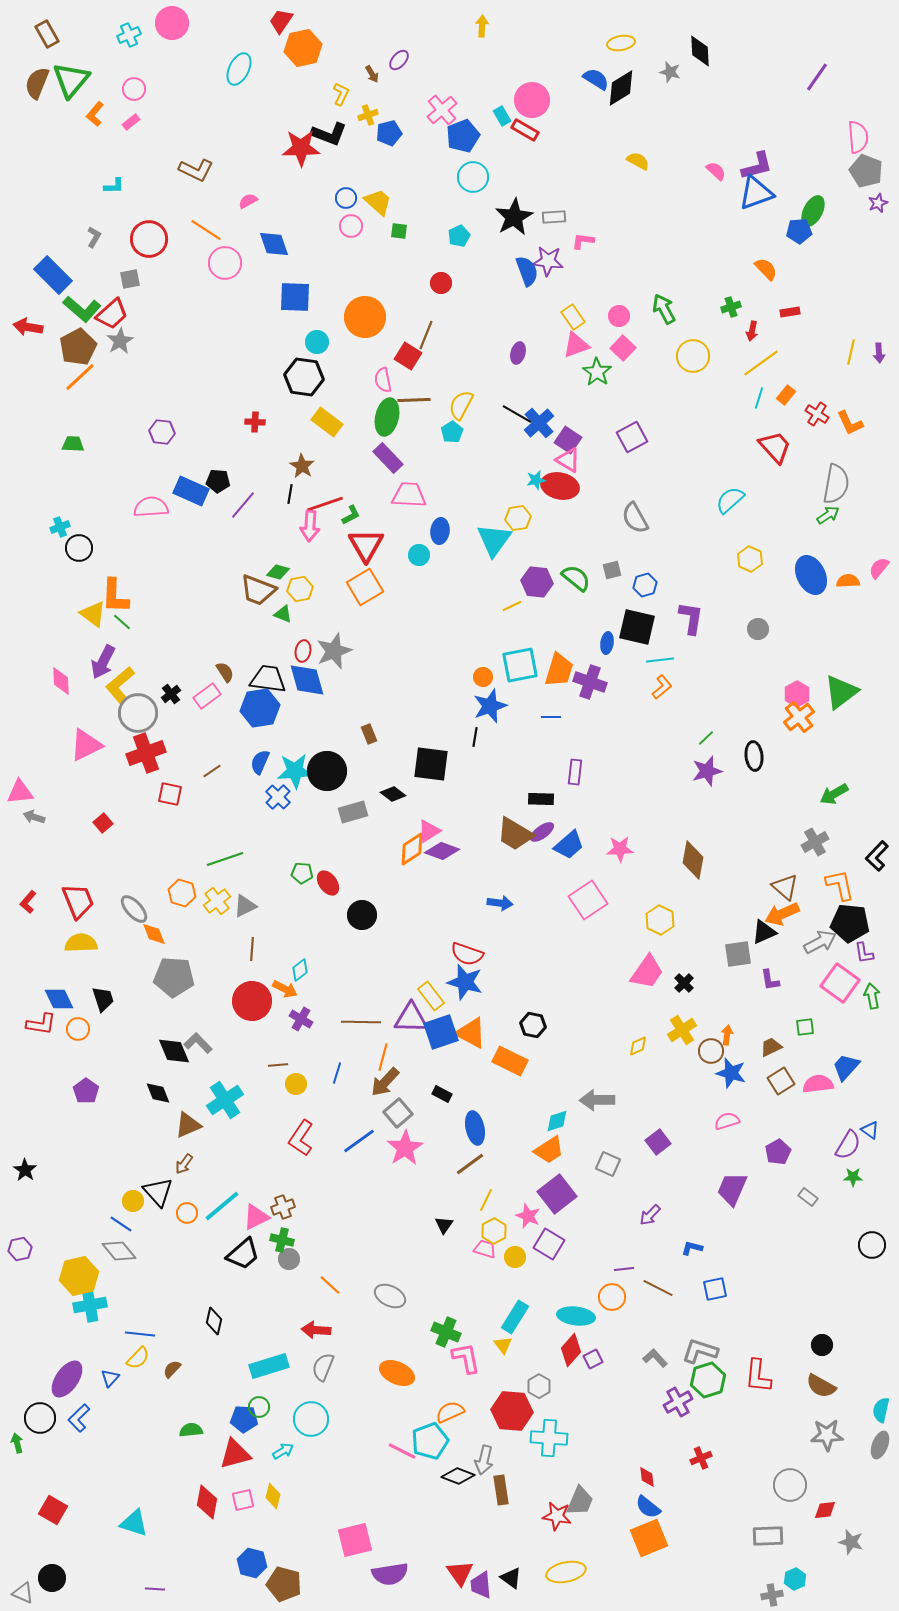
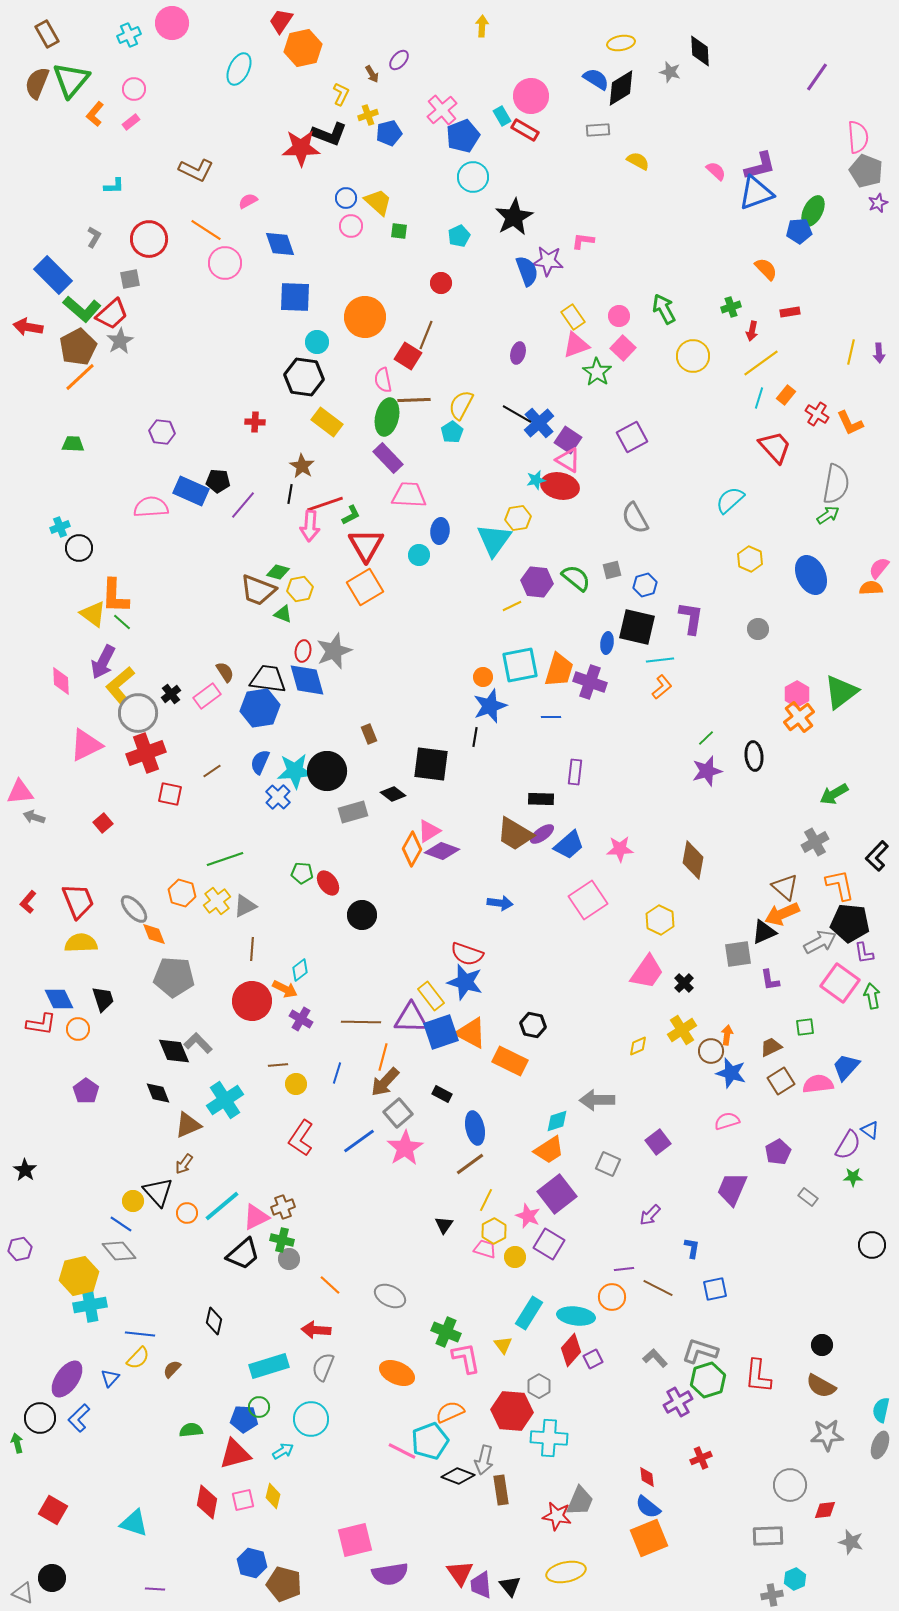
pink circle at (532, 100): moved 1 px left, 4 px up
purple L-shape at (757, 166): moved 3 px right
gray rectangle at (554, 217): moved 44 px right, 87 px up
blue diamond at (274, 244): moved 6 px right
orange semicircle at (848, 581): moved 23 px right, 7 px down
purple ellipse at (542, 832): moved 2 px down
orange diamond at (412, 849): rotated 28 degrees counterclockwise
blue L-shape at (692, 1248): rotated 85 degrees clockwise
cyan rectangle at (515, 1317): moved 14 px right, 4 px up
black triangle at (511, 1578): moved 1 px left, 8 px down; rotated 15 degrees clockwise
